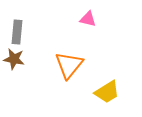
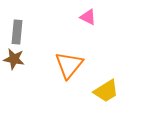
pink triangle: moved 2 px up; rotated 12 degrees clockwise
yellow trapezoid: moved 1 px left, 1 px up
